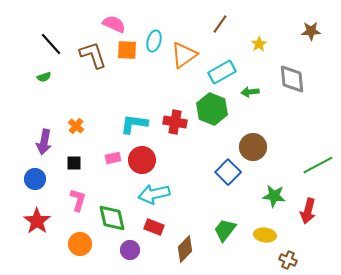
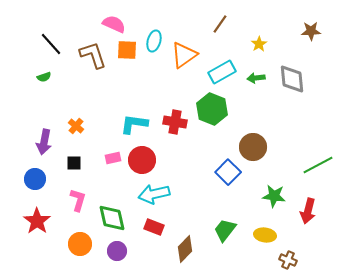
green arrow: moved 6 px right, 14 px up
purple circle: moved 13 px left, 1 px down
